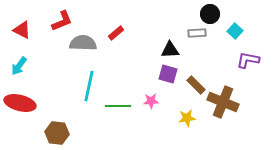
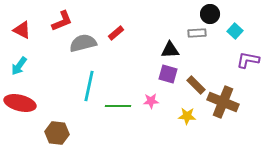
gray semicircle: rotated 16 degrees counterclockwise
yellow star: moved 2 px up; rotated 12 degrees clockwise
